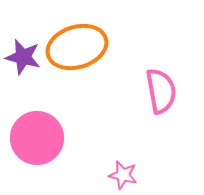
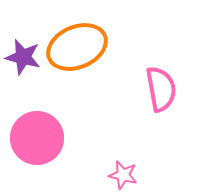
orange ellipse: rotated 6 degrees counterclockwise
pink semicircle: moved 2 px up
